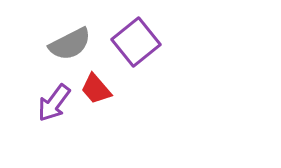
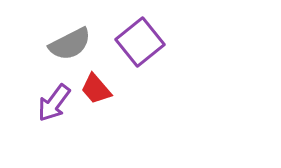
purple square: moved 4 px right
